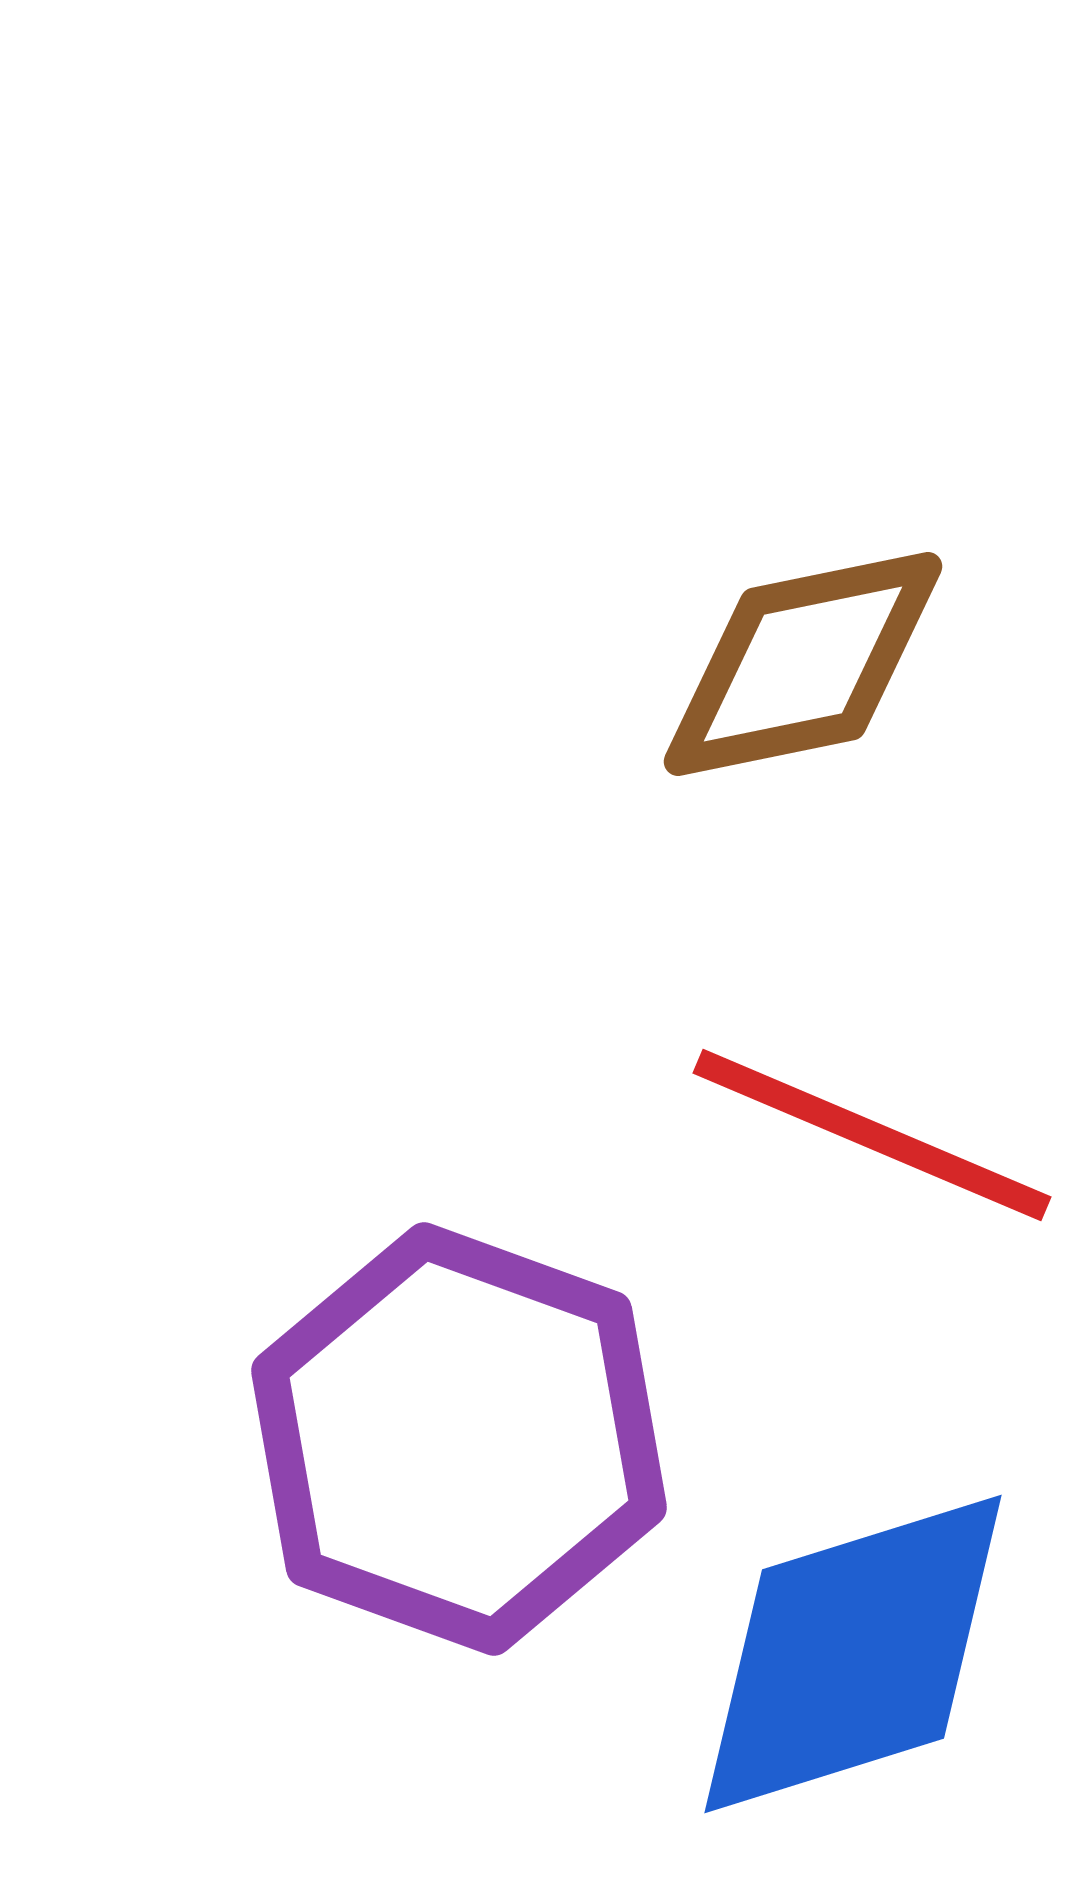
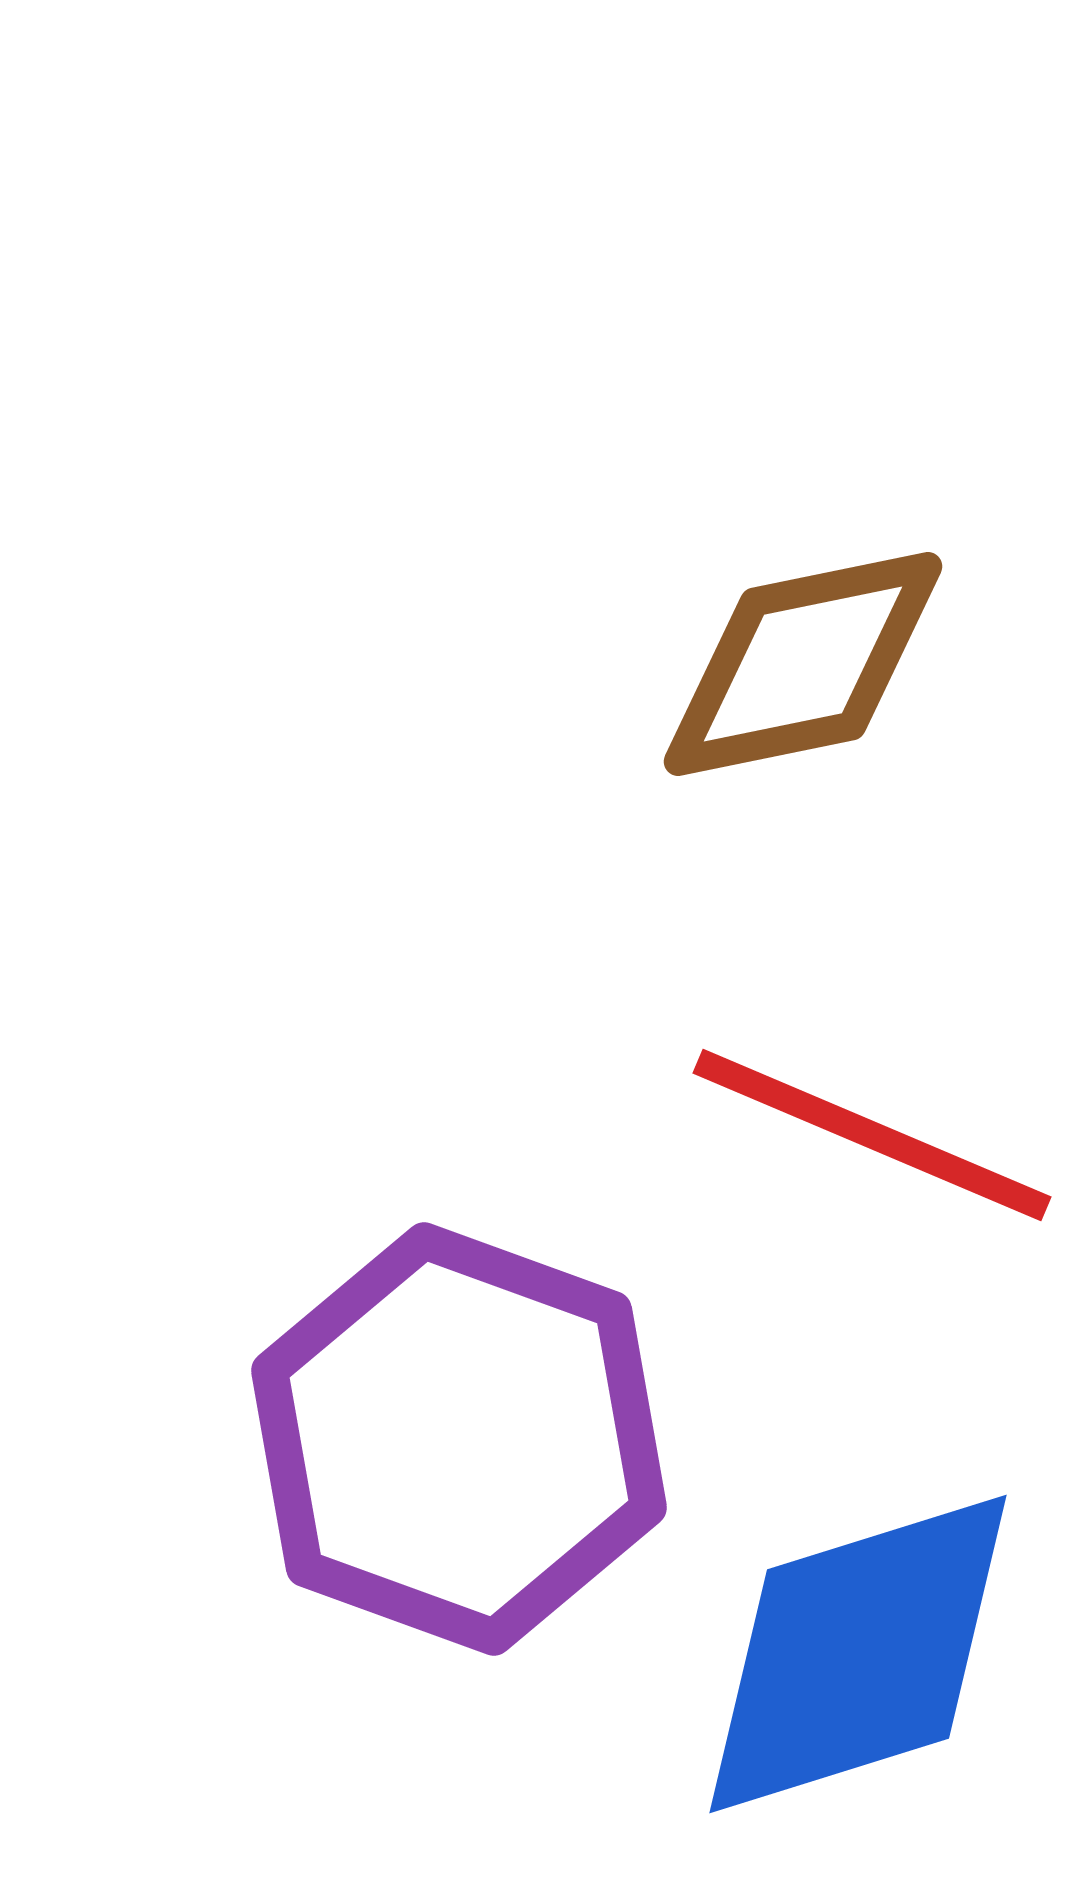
blue diamond: moved 5 px right
